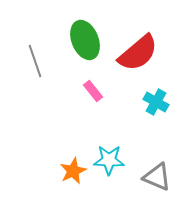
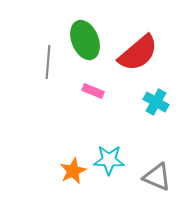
gray line: moved 13 px right, 1 px down; rotated 24 degrees clockwise
pink rectangle: rotated 30 degrees counterclockwise
